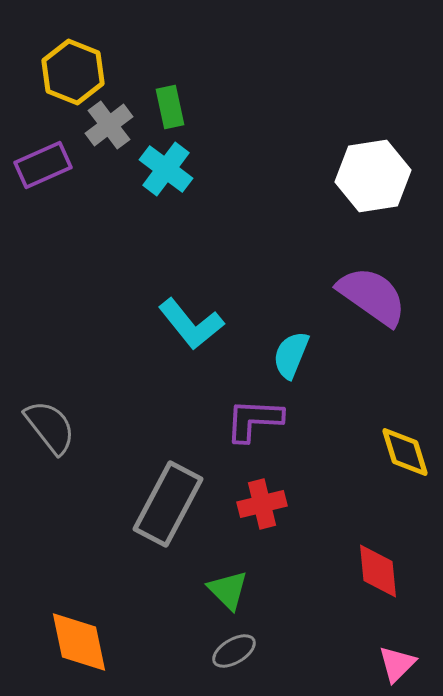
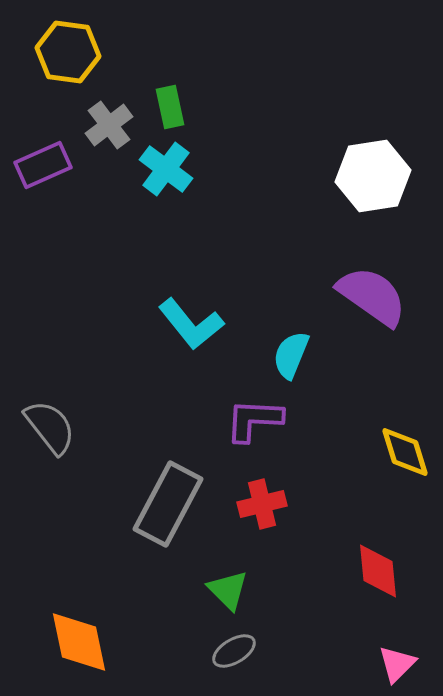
yellow hexagon: moved 5 px left, 20 px up; rotated 14 degrees counterclockwise
